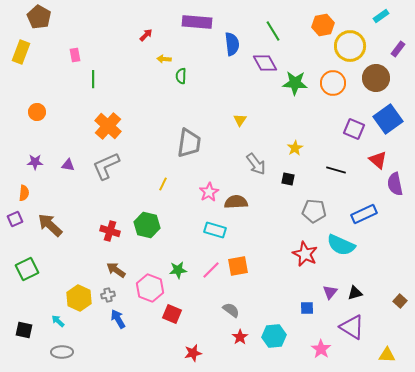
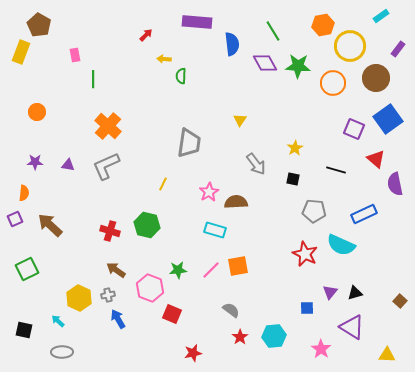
brown pentagon at (39, 17): moved 8 px down
green star at (295, 83): moved 3 px right, 17 px up
red triangle at (378, 160): moved 2 px left, 1 px up
black square at (288, 179): moved 5 px right
